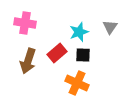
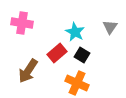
pink cross: moved 3 px left
cyan star: moved 4 px left; rotated 24 degrees counterclockwise
black square: moved 1 px left; rotated 28 degrees clockwise
brown arrow: moved 10 px down; rotated 15 degrees clockwise
